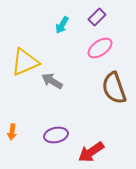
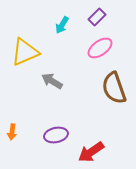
yellow triangle: moved 10 px up
